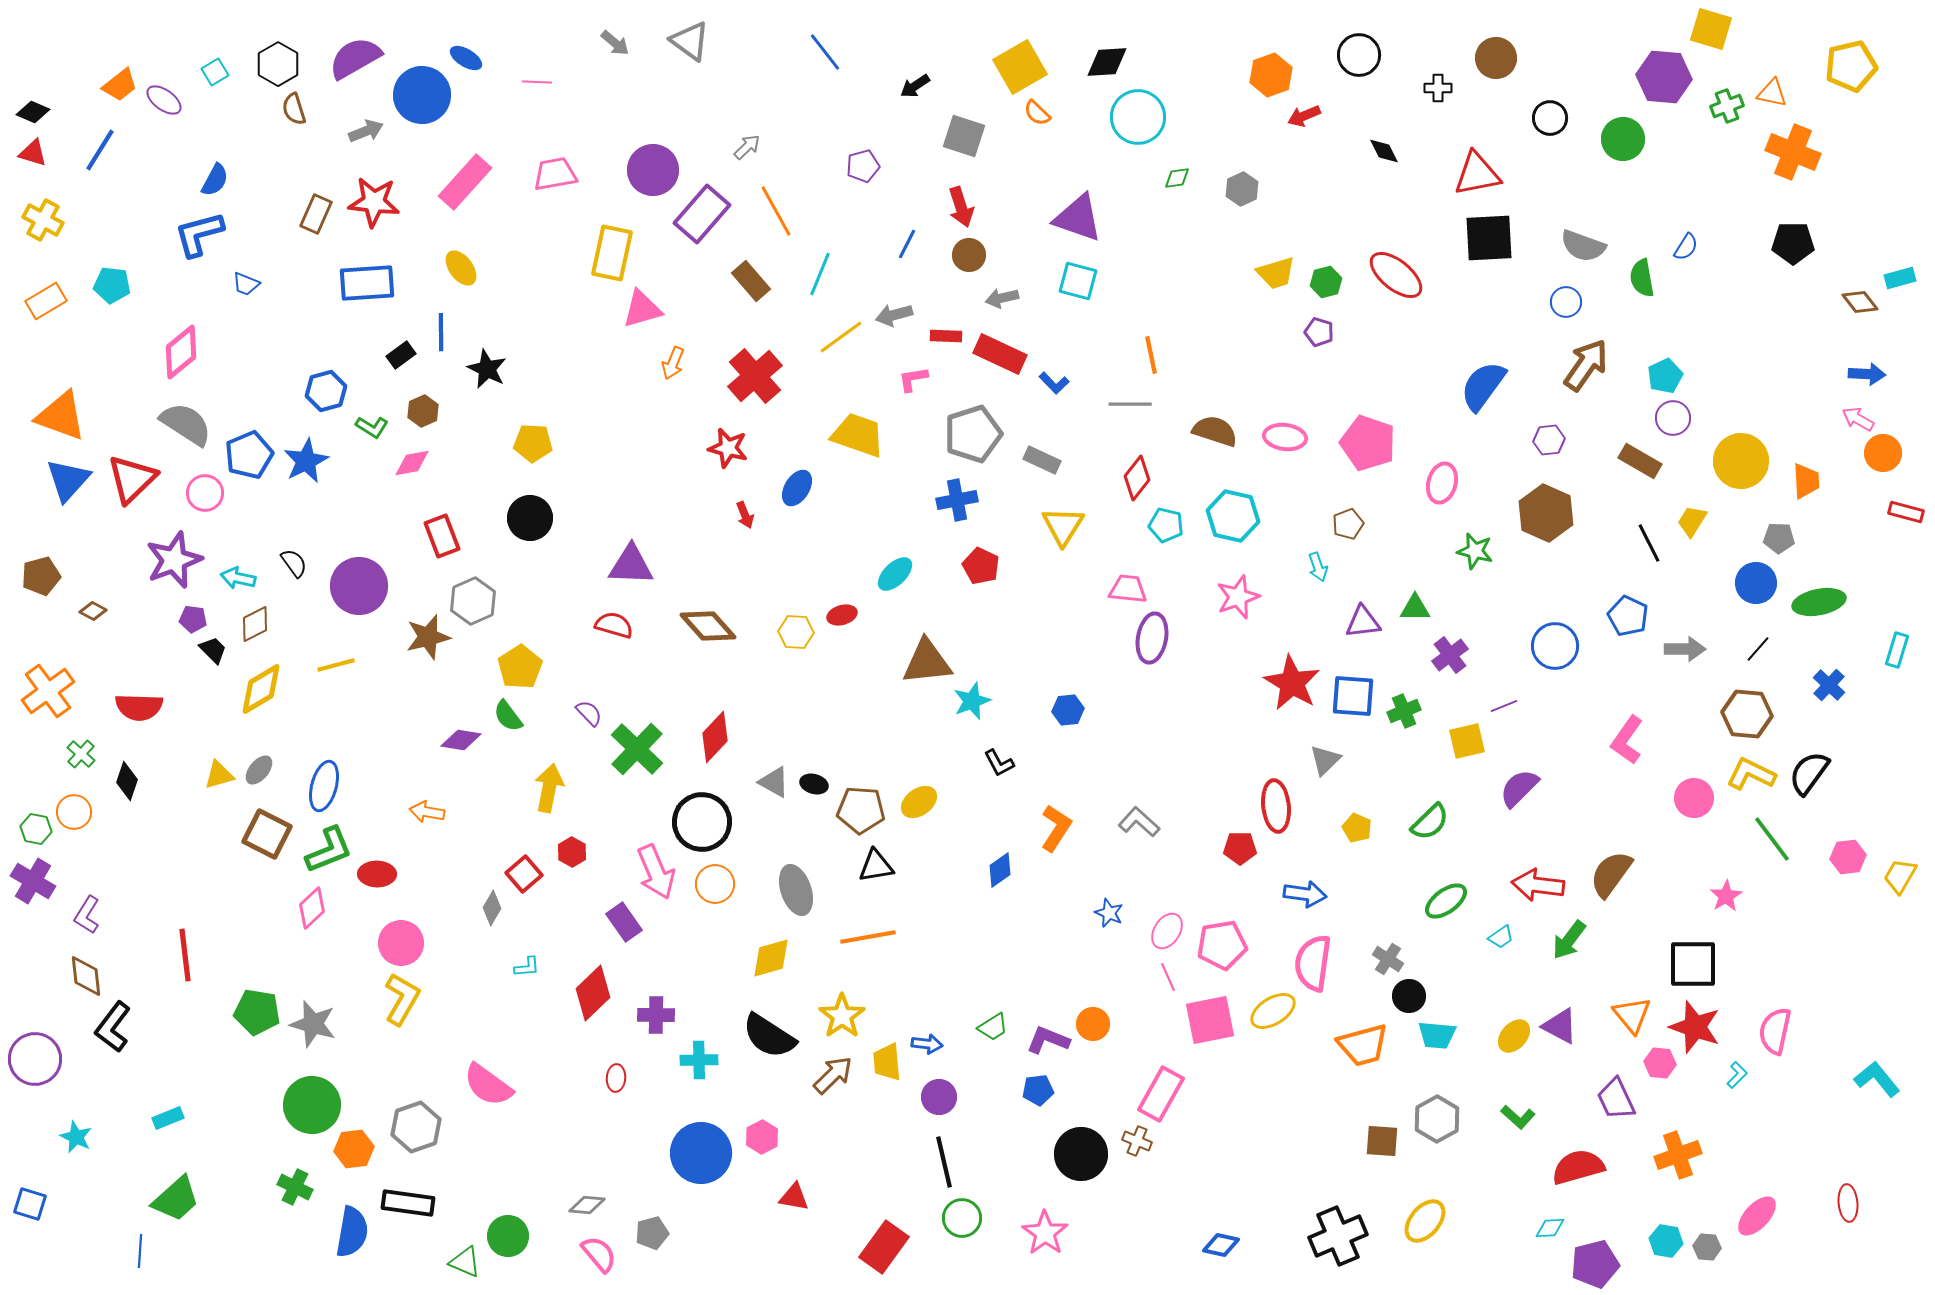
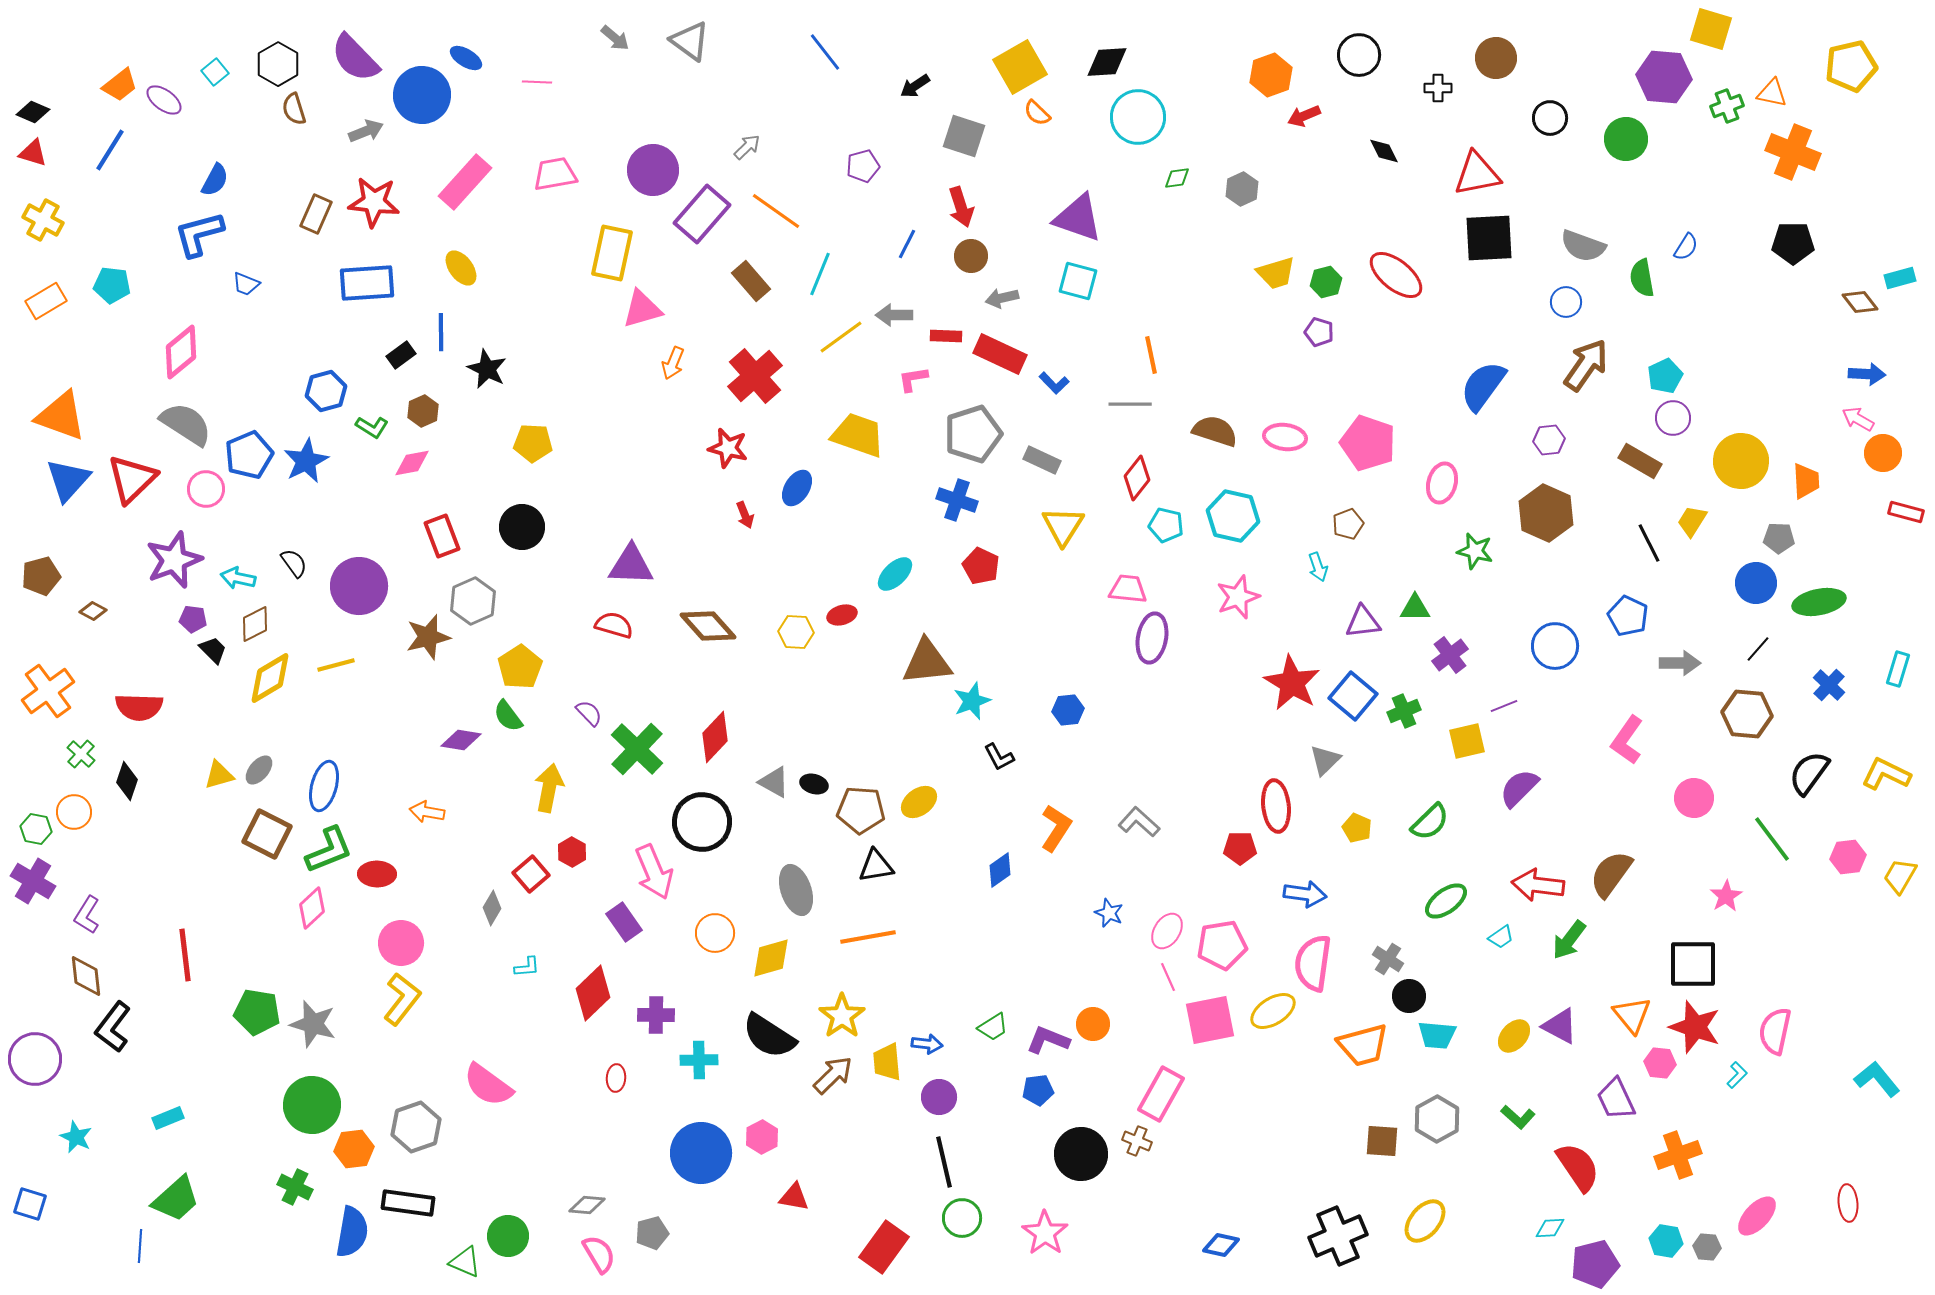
gray arrow at (615, 43): moved 5 px up
purple semicircle at (355, 58): rotated 104 degrees counterclockwise
cyan square at (215, 72): rotated 8 degrees counterclockwise
green circle at (1623, 139): moved 3 px right
blue line at (100, 150): moved 10 px right
orange line at (776, 211): rotated 26 degrees counterclockwise
brown circle at (969, 255): moved 2 px right, 1 px down
gray arrow at (894, 315): rotated 15 degrees clockwise
pink circle at (205, 493): moved 1 px right, 4 px up
blue cross at (957, 500): rotated 30 degrees clockwise
black circle at (530, 518): moved 8 px left, 9 px down
gray arrow at (1685, 649): moved 5 px left, 14 px down
cyan rectangle at (1897, 650): moved 1 px right, 19 px down
yellow diamond at (261, 689): moved 9 px right, 11 px up
blue square at (1353, 696): rotated 36 degrees clockwise
black L-shape at (999, 763): moved 6 px up
yellow L-shape at (1751, 774): moved 135 px right
pink arrow at (656, 872): moved 2 px left
red square at (524, 874): moved 7 px right
orange circle at (715, 884): moved 49 px down
yellow L-shape at (402, 999): rotated 8 degrees clockwise
red semicircle at (1578, 1167): rotated 72 degrees clockwise
blue line at (140, 1251): moved 5 px up
pink semicircle at (599, 1254): rotated 9 degrees clockwise
